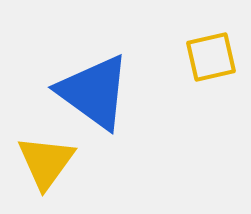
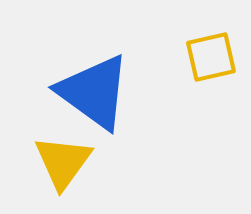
yellow triangle: moved 17 px right
